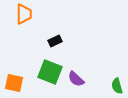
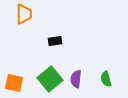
black rectangle: rotated 16 degrees clockwise
green square: moved 7 px down; rotated 30 degrees clockwise
purple semicircle: rotated 54 degrees clockwise
green semicircle: moved 11 px left, 7 px up
